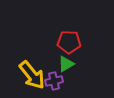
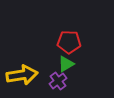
yellow arrow: moved 10 px left; rotated 60 degrees counterclockwise
purple cross: moved 4 px right; rotated 24 degrees counterclockwise
